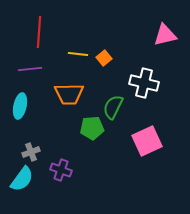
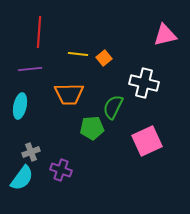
cyan semicircle: moved 1 px up
